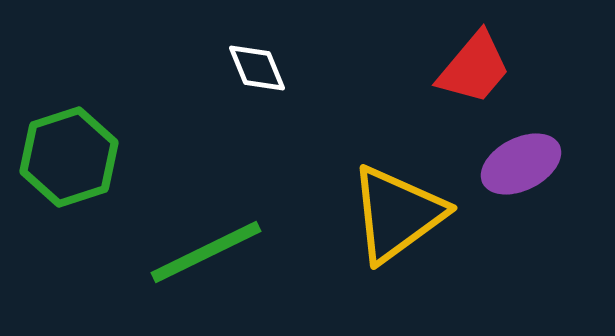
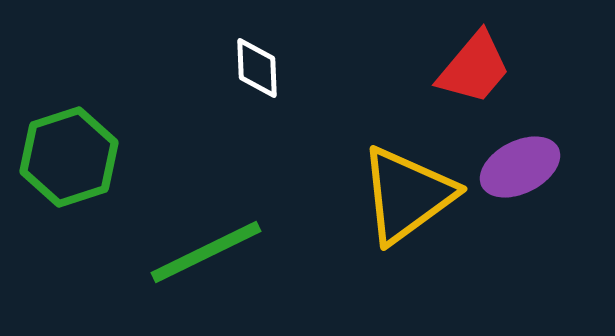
white diamond: rotated 20 degrees clockwise
purple ellipse: moved 1 px left, 3 px down
yellow triangle: moved 10 px right, 19 px up
